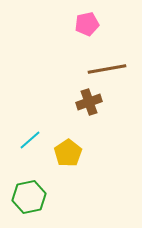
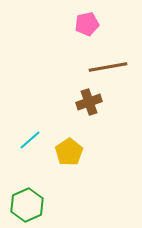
brown line: moved 1 px right, 2 px up
yellow pentagon: moved 1 px right, 1 px up
green hexagon: moved 2 px left, 8 px down; rotated 12 degrees counterclockwise
